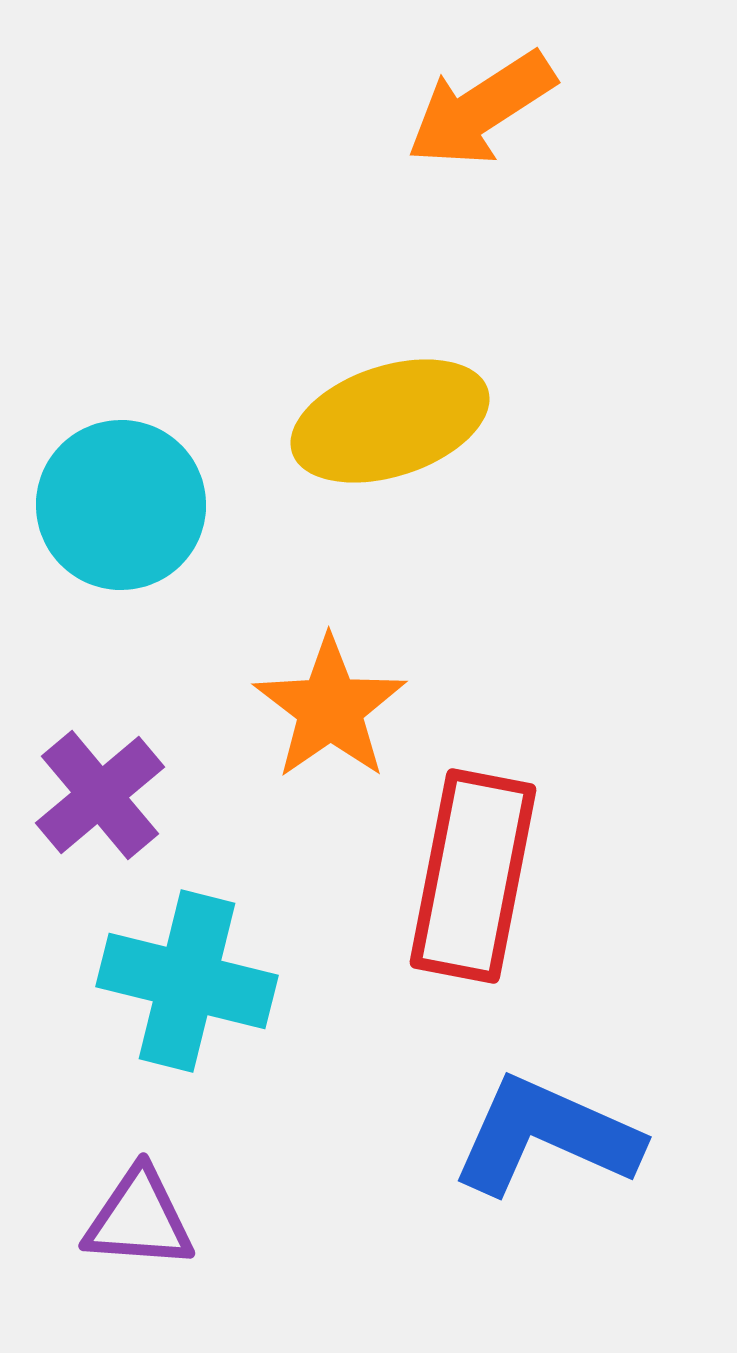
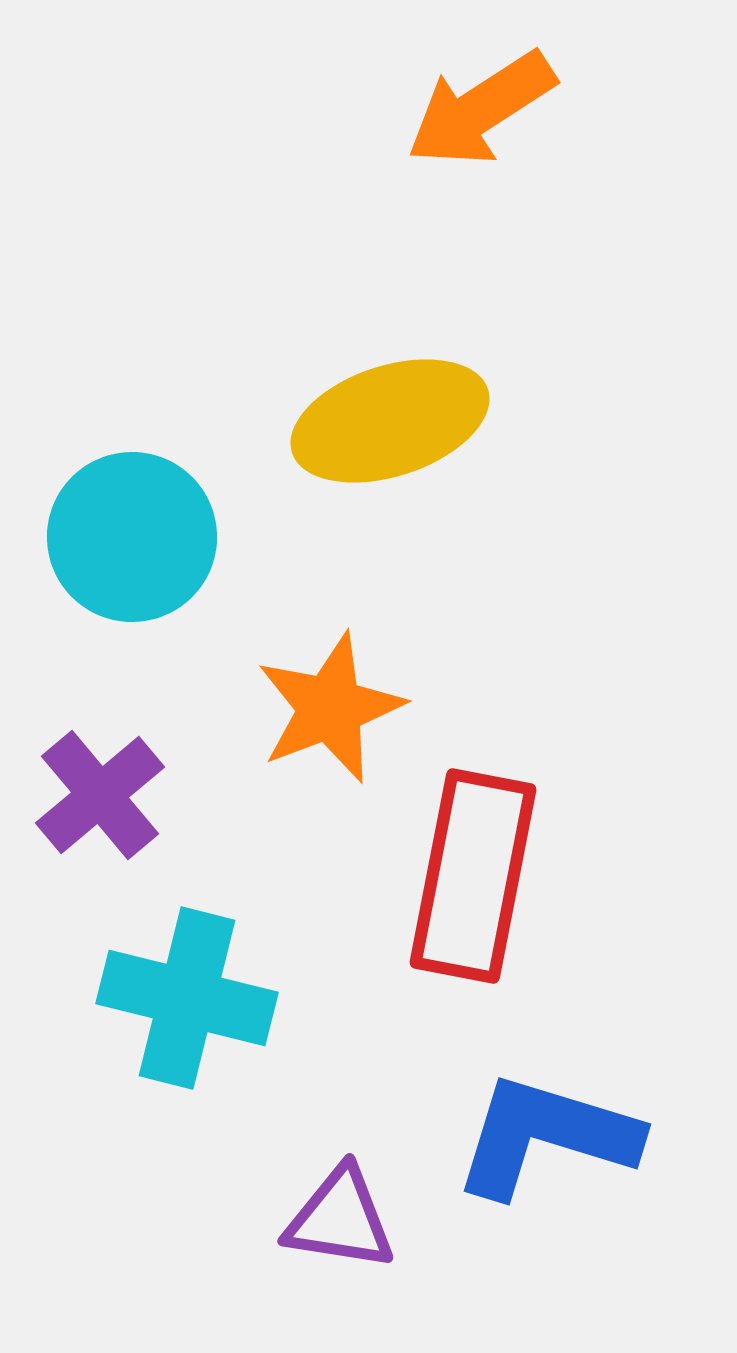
cyan circle: moved 11 px right, 32 px down
orange star: rotated 14 degrees clockwise
cyan cross: moved 17 px down
blue L-shape: rotated 7 degrees counterclockwise
purple triangle: moved 201 px right; rotated 5 degrees clockwise
